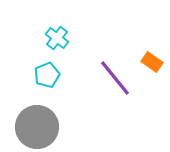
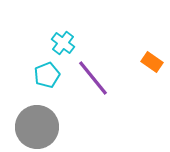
cyan cross: moved 6 px right, 5 px down
purple line: moved 22 px left
